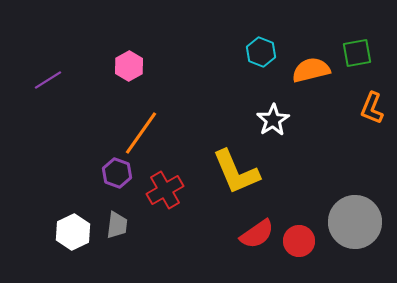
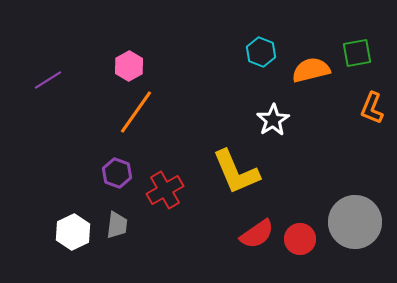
orange line: moved 5 px left, 21 px up
red circle: moved 1 px right, 2 px up
